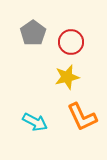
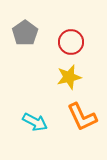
gray pentagon: moved 8 px left
yellow star: moved 2 px right
